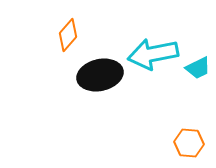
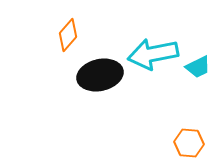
cyan trapezoid: moved 1 px up
